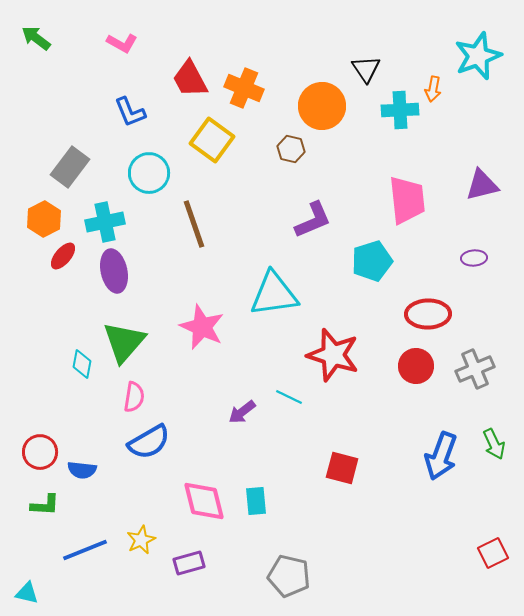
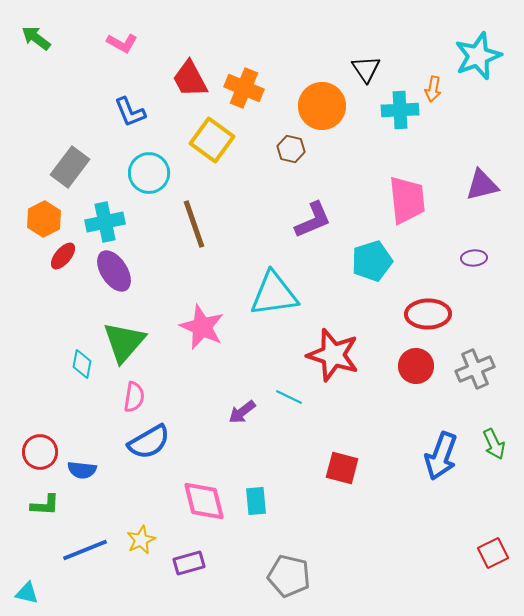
purple ellipse at (114, 271): rotated 21 degrees counterclockwise
